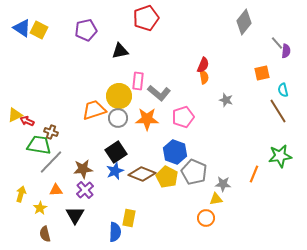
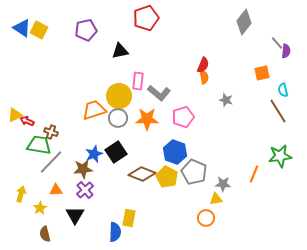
blue star at (115, 171): moved 21 px left, 17 px up
